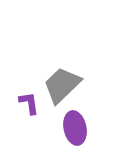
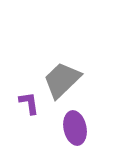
gray trapezoid: moved 5 px up
